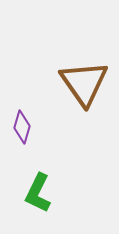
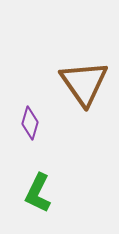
purple diamond: moved 8 px right, 4 px up
